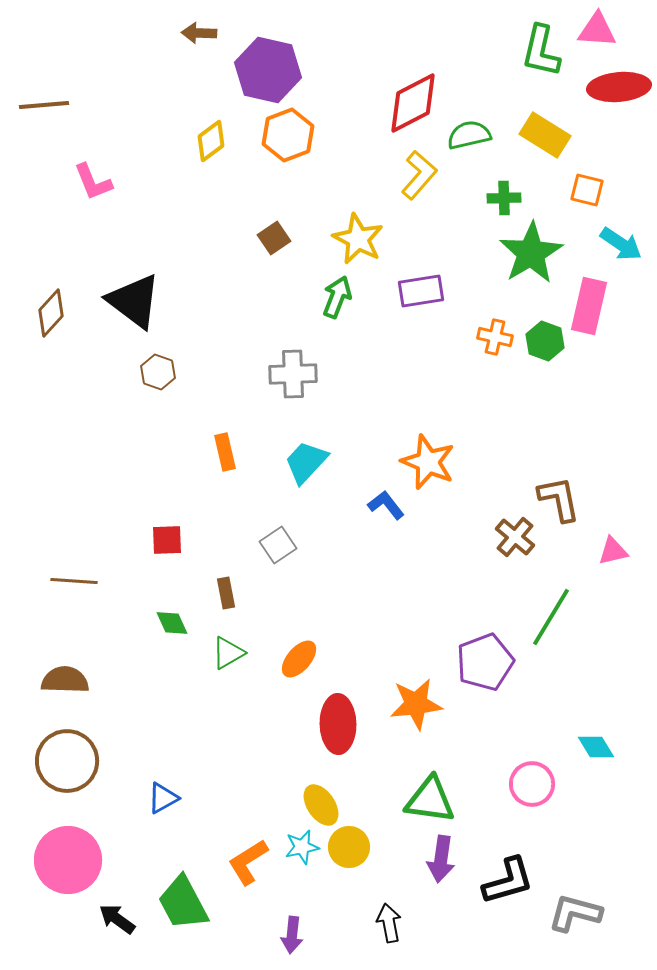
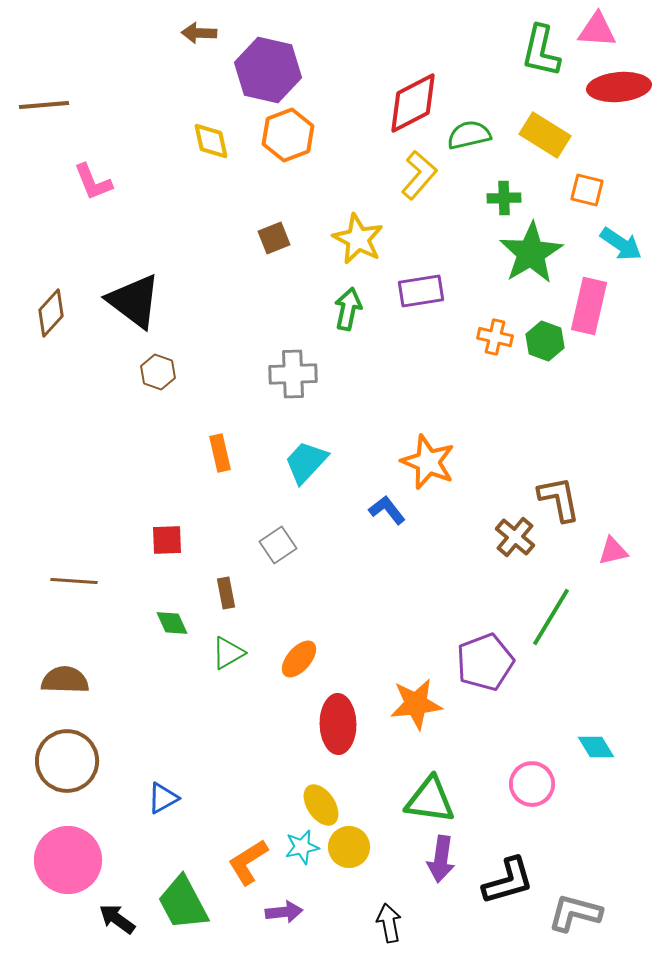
yellow diamond at (211, 141): rotated 66 degrees counterclockwise
brown square at (274, 238): rotated 12 degrees clockwise
green arrow at (337, 297): moved 11 px right, 12 px down; rotated 9 degrees counterclockwise
orange rectangle at (225, 452): moved 5 px left, 1 px down
blue L-shape at (386, 505): moved 1 px right, 5 px down
purple arrow at (292, 935): moved 8 px left, 23 px up; rotated 102 degrees counterclockwise
